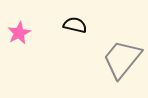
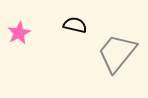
gray trapezoid: moved 5 px left, 6 px up
